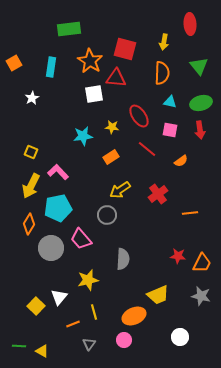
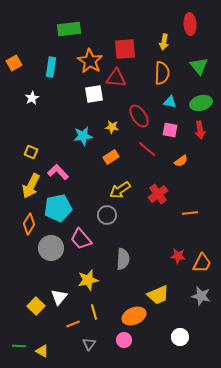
red square at (125, 49): rotated 20 degrees counterclockwise
